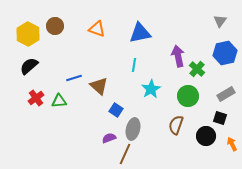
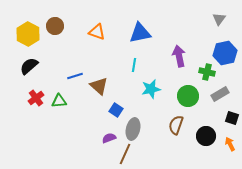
gray triangle: moved 1 px left, 2 px up
orange triangle: moved 3 px down
purple arrow: moved 1 px right
green cross: moved 10 px right, 3 px down; rotated 28 degrees counterclockwise
blue line: moved 1 px right, 2 px up
cyan star: rotated 18 degrees clockwise
gray rectangle: moved 6 px left
black square: moved 12 px right
orange arrow: moved 2 px left
